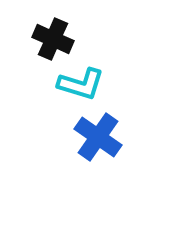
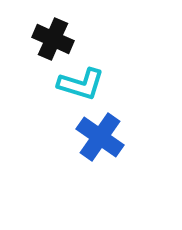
blue cross: moved 2 px right
